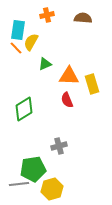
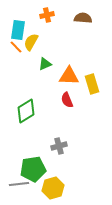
orange line: moved 1 px up
green diamond: moved 2 px right, 2 px down
yellow hexagon: moved 1 px right, 1 px up
